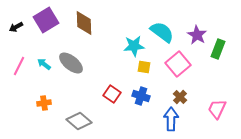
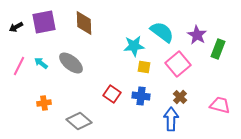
purple square: moved 2 px left, 2 px down; rotated 20 degrees clockwise
cyan arrow: moved 3 px left, 1 px up
blue cross: rotated 12 degrees counterclockwise
pink trapezoid: moved 3 px right, 4 px up; rotated 80 degrees clockwise
